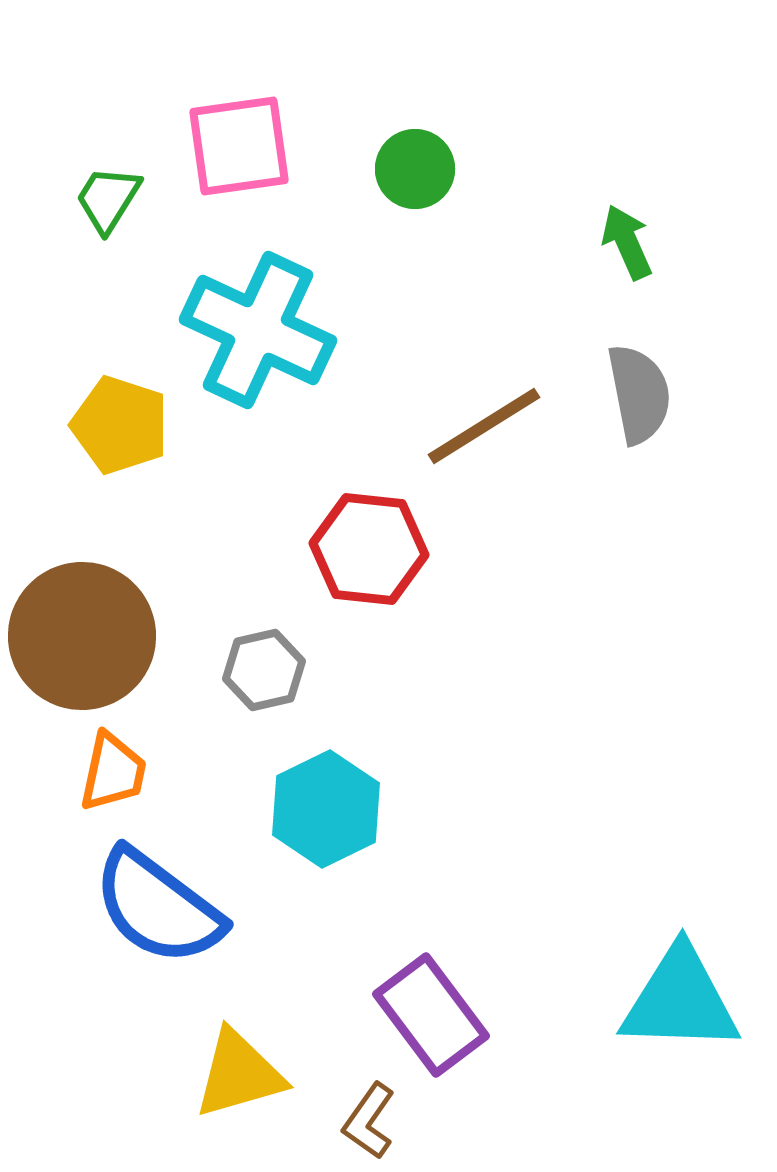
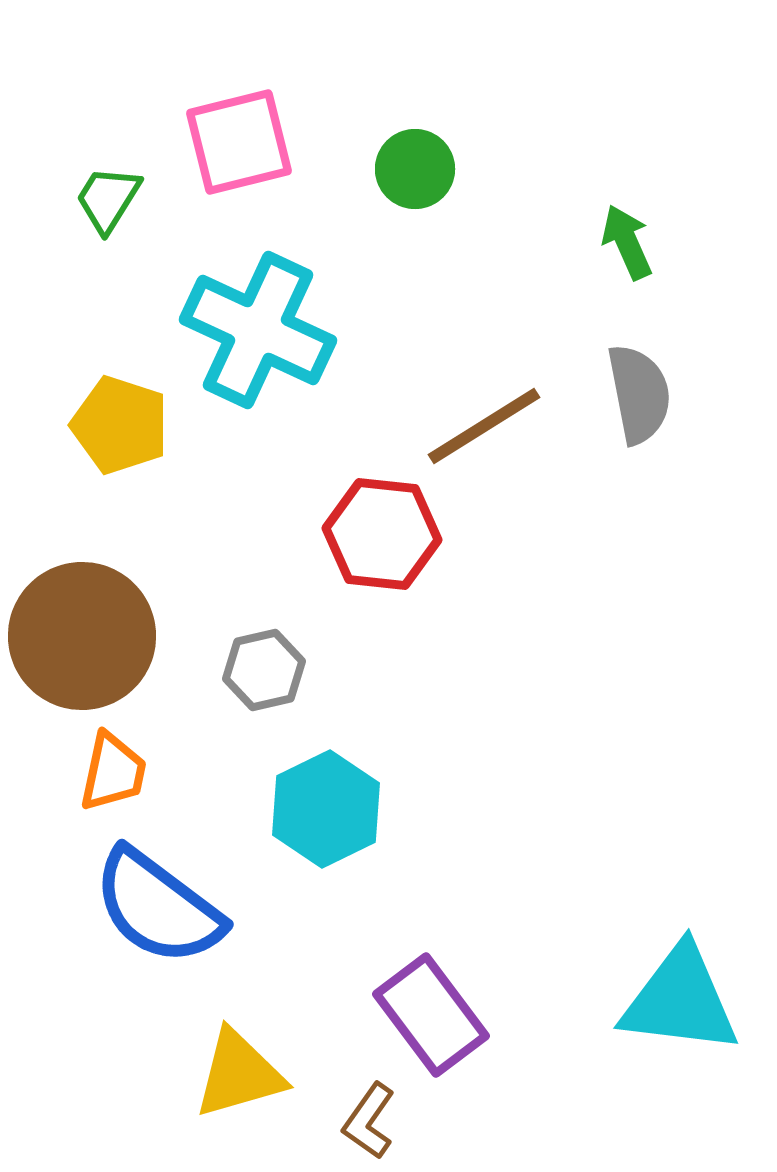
pink square: moved 4 px up; rotated 6 degrees counterclockwise
red hexagon: moved 13 px right, 15 px up
cyan triangle: rotated 5 degrees clockwise
